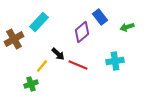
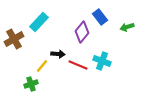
purple diamond: rotated 10 degrees counterclockwise
black arrow: rotated 40 degrees counterclockwise
cyan cross: moved 13 px left; rotated 30 degrees clockwise
